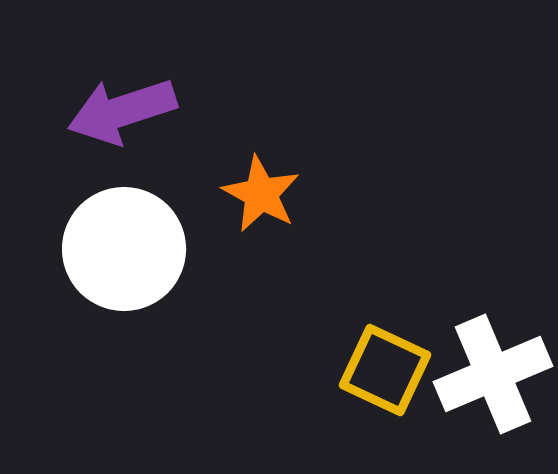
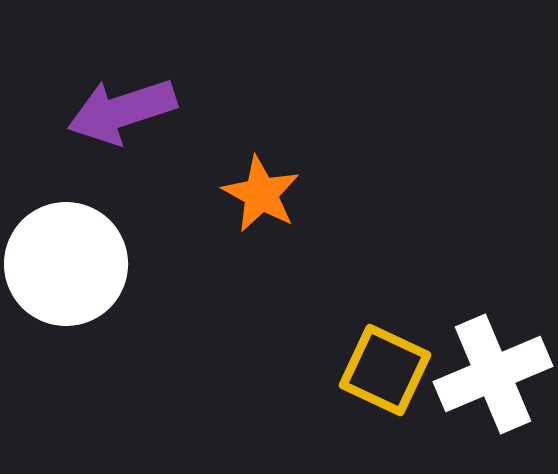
white circle: moved 58 px left, 15 px down
